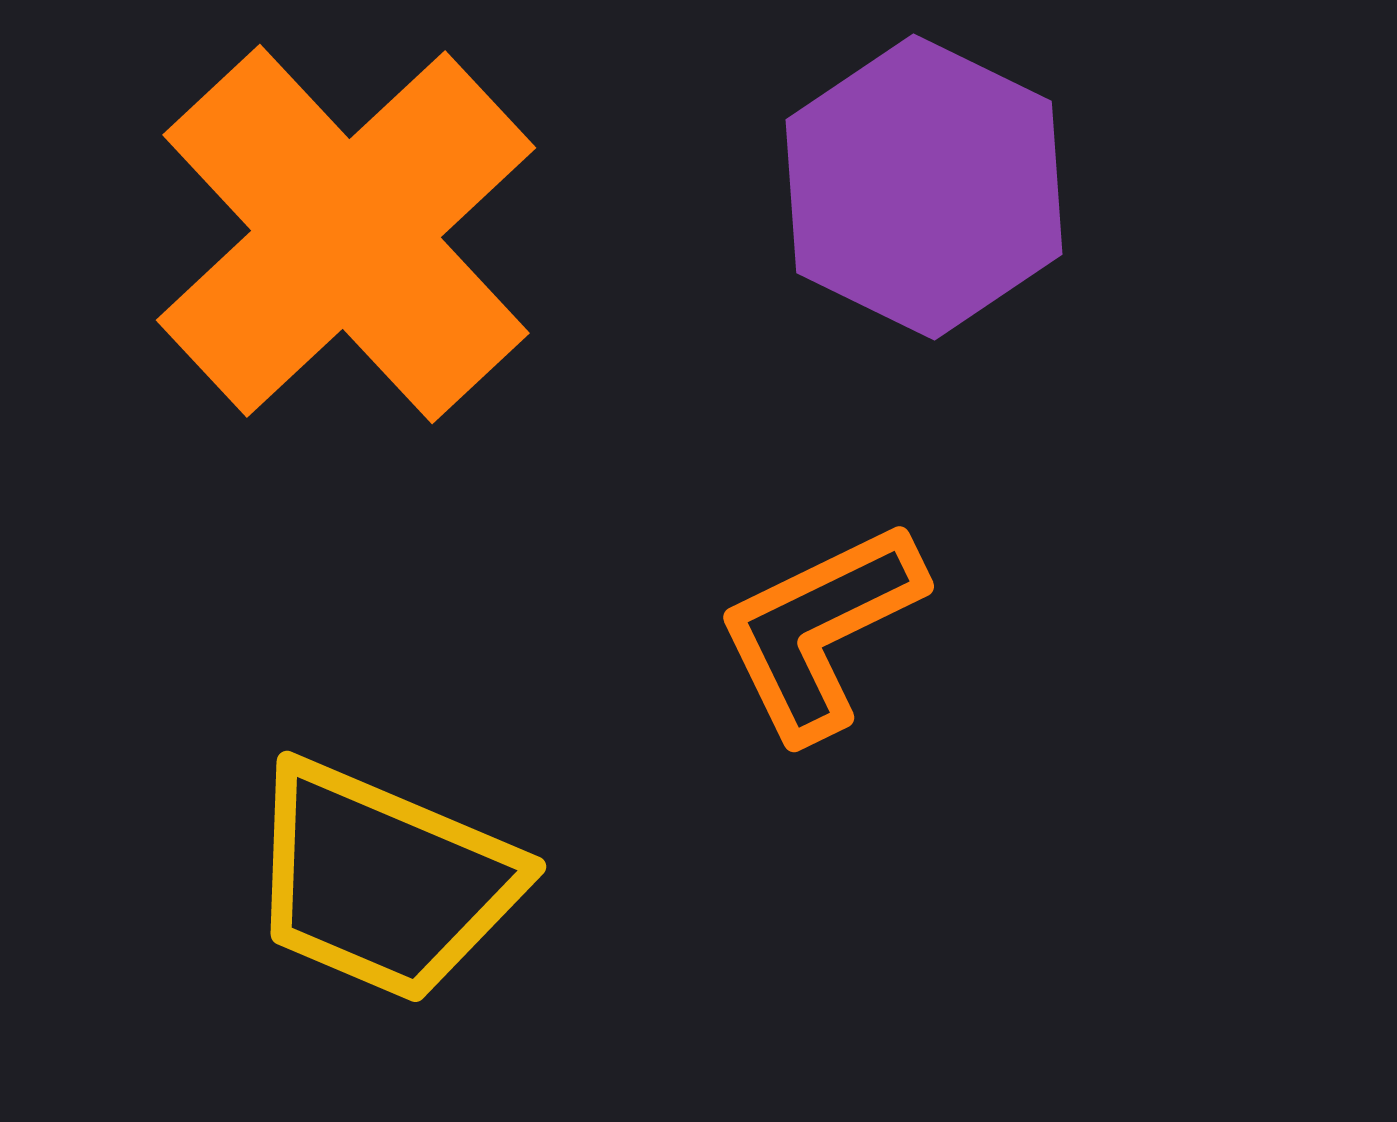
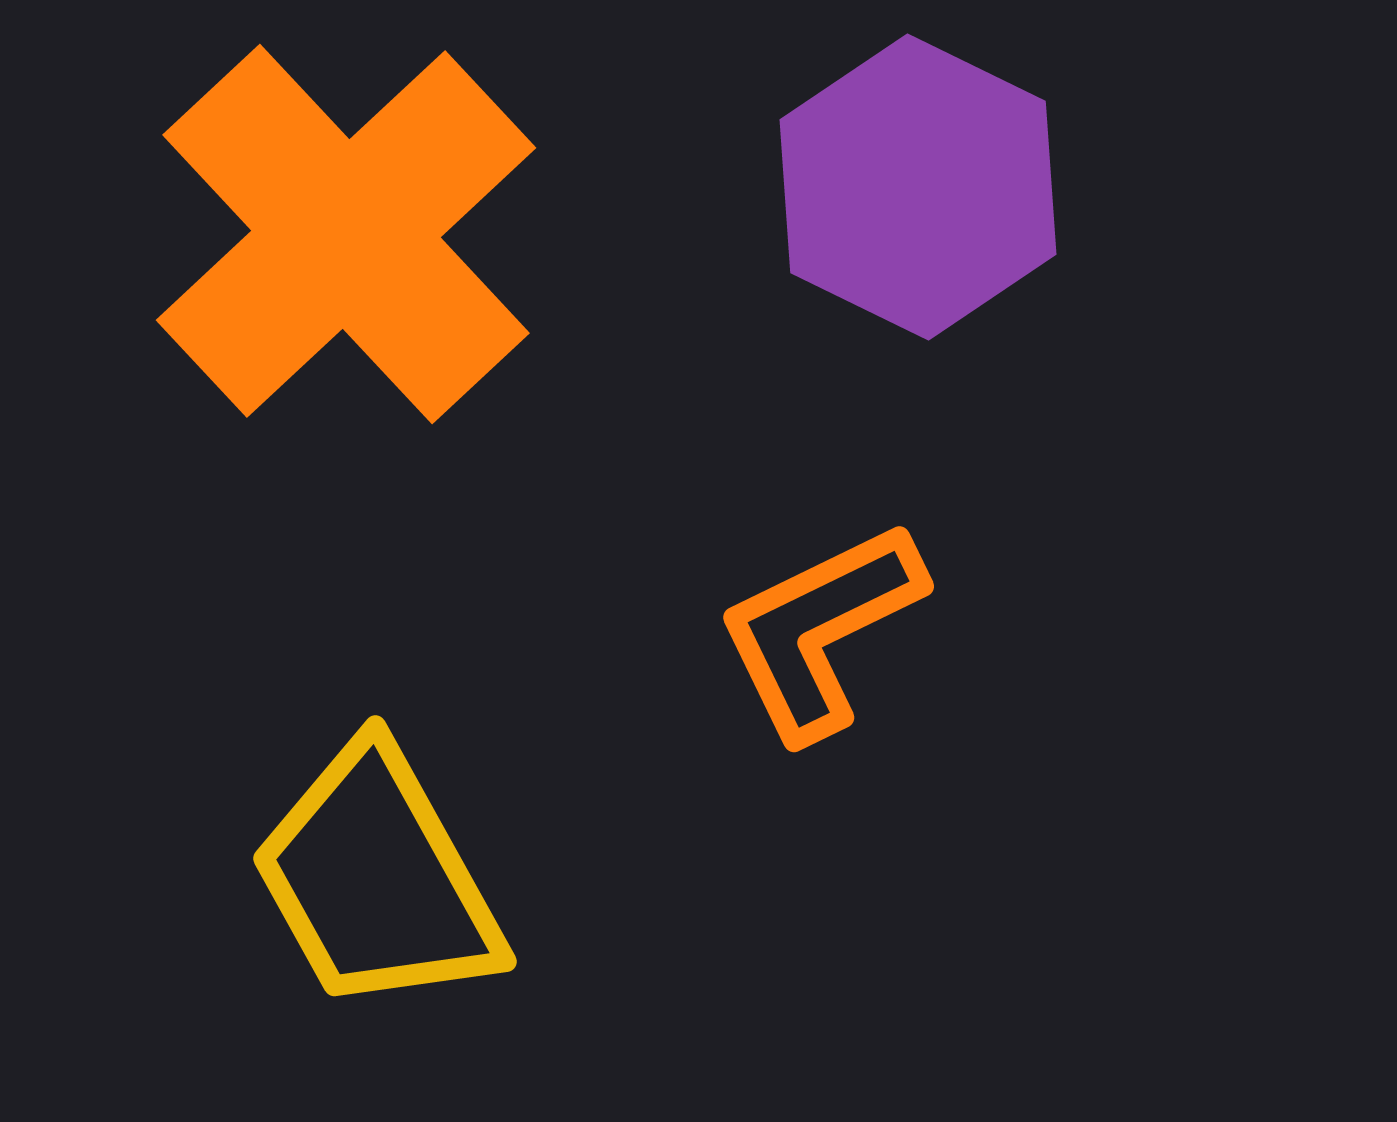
purple hexagon: moved 6 px left
yellow trapezoid: moved 6 px left, 2 px up; rotated 38 degrees clockwise
